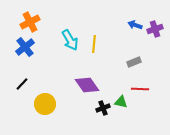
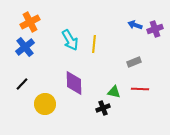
purple diamond: moved 13 px left, 2 px up; rotated 35 degrees clockwise
green triangle: moved 7 px left, 10 px up
